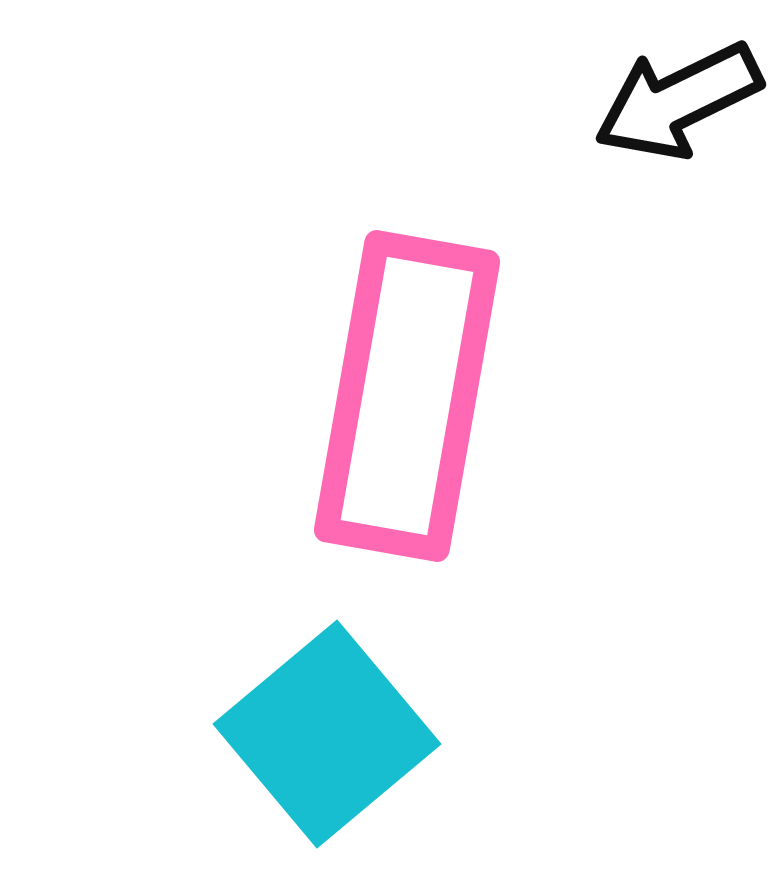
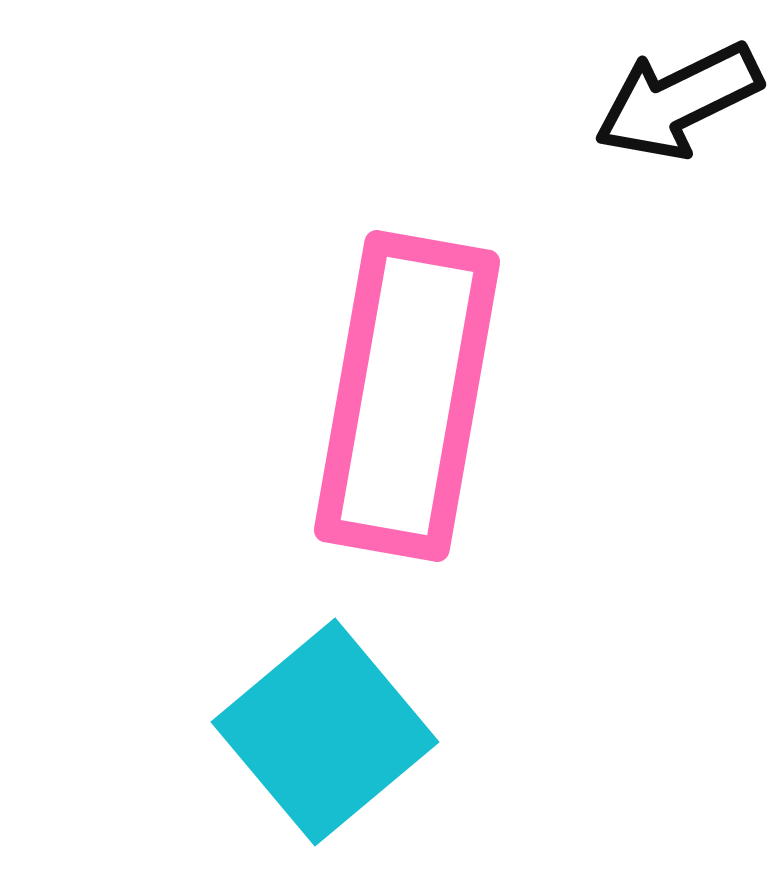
cyan square: moved 2 px left, 2 px up
